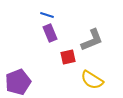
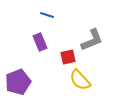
purple rectangle: moved 10 px left, 9 px down
yellow semicircle: moved 12 px left; rotated 15 degrees clockwise
